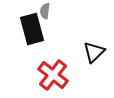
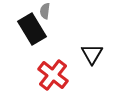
black rectangle: rotated 16 degrees counterclockwise
black triangle: moved 2 px left, 2 px down; rotated 15 degrees counterclockwise
